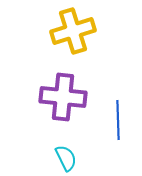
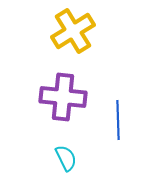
yellow cross: rotated 15 degrees counterclockwise
